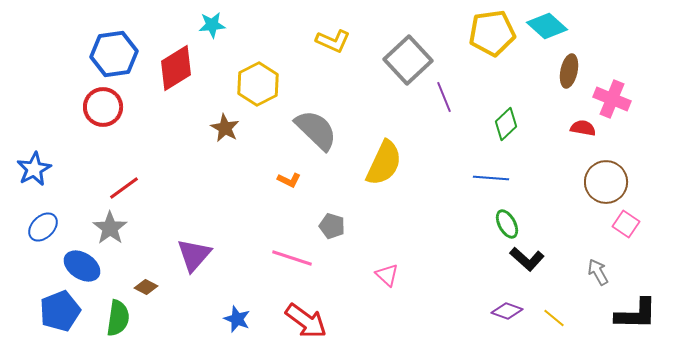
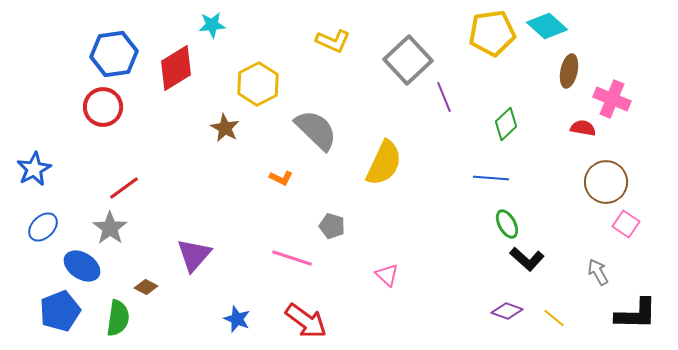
orange L-shape at (289, 180): moved 8 px left, 2 px up
